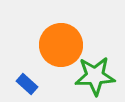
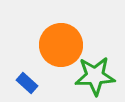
blue rectangle: moved 1 px up
